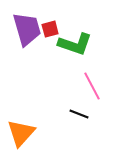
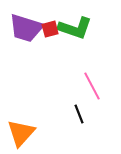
purple trapezoid: moved 1 px left, 1 px up; rotated 123 degrees clockwise
green L-shape: moved 16 px up
black line: rotated 48 degrees clockwise
